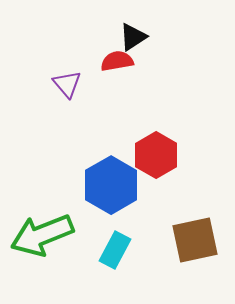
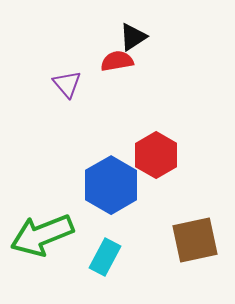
cyan rectangle: moved 10 px left, 7 px down
